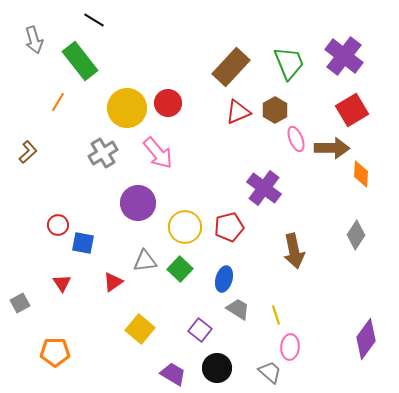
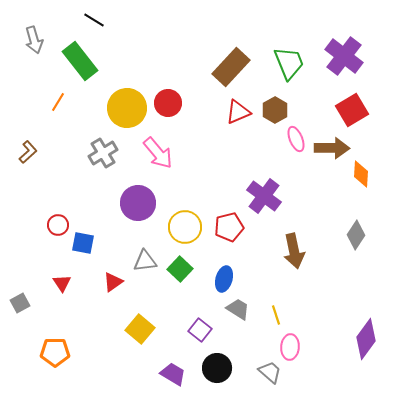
purple cross at (264, 188): moved 8 px down
